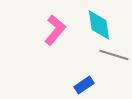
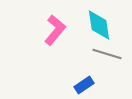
gray line: moved 7 px left, 1 px up
